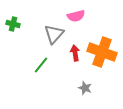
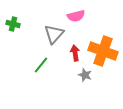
orange cross: moved 1 px right, 1 px up
gray star: moved 13 px up
